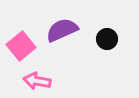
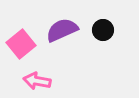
black circle: moved 4 px left, 9 px up
pink square: moved 2 px up
